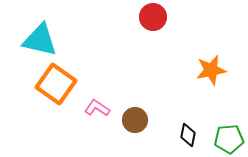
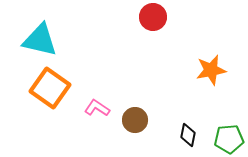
orange square: moved 6 px left, 4 px down
